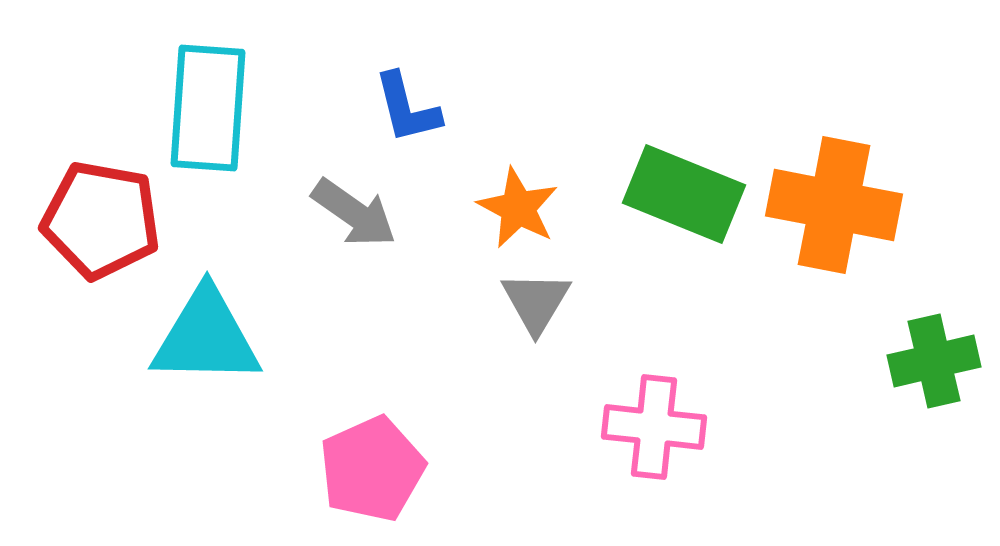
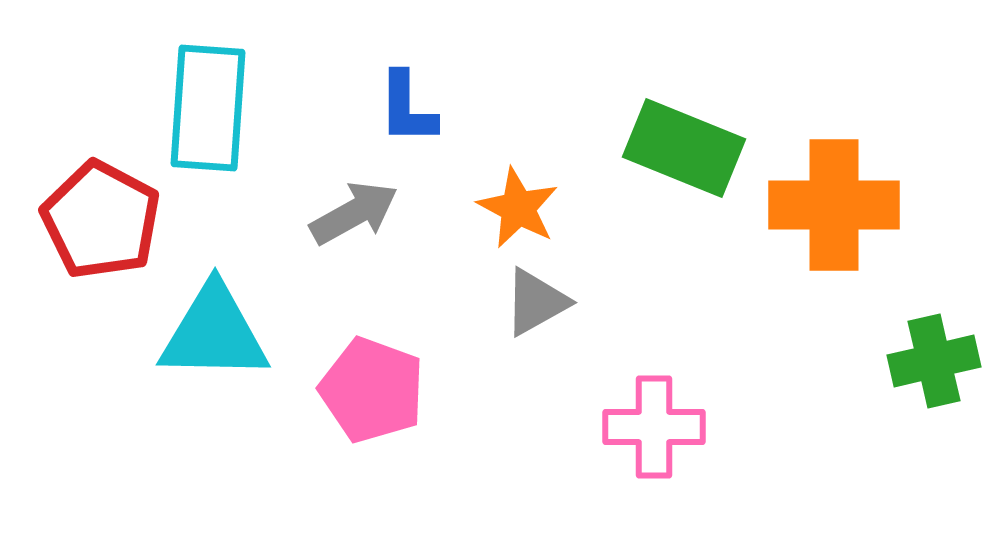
blue L-shape: rotated 14 degrees clockwise
green rectangle: moved 46 px up
orange cross: rotated 11 degrees counterclockwise
gray arrow: rotated 64 degrees counterclockwise
red pentagon: rotated 18 degrees clockwise
gray triangle: rotated 30 degrees clockwise
cyan triangle: moved 8 px right, 4 px up
pink cross: rotated 6 degrees counterclockwise
pink pentagon: moved 79 px up; rotated 28 degrees counterclockwise
